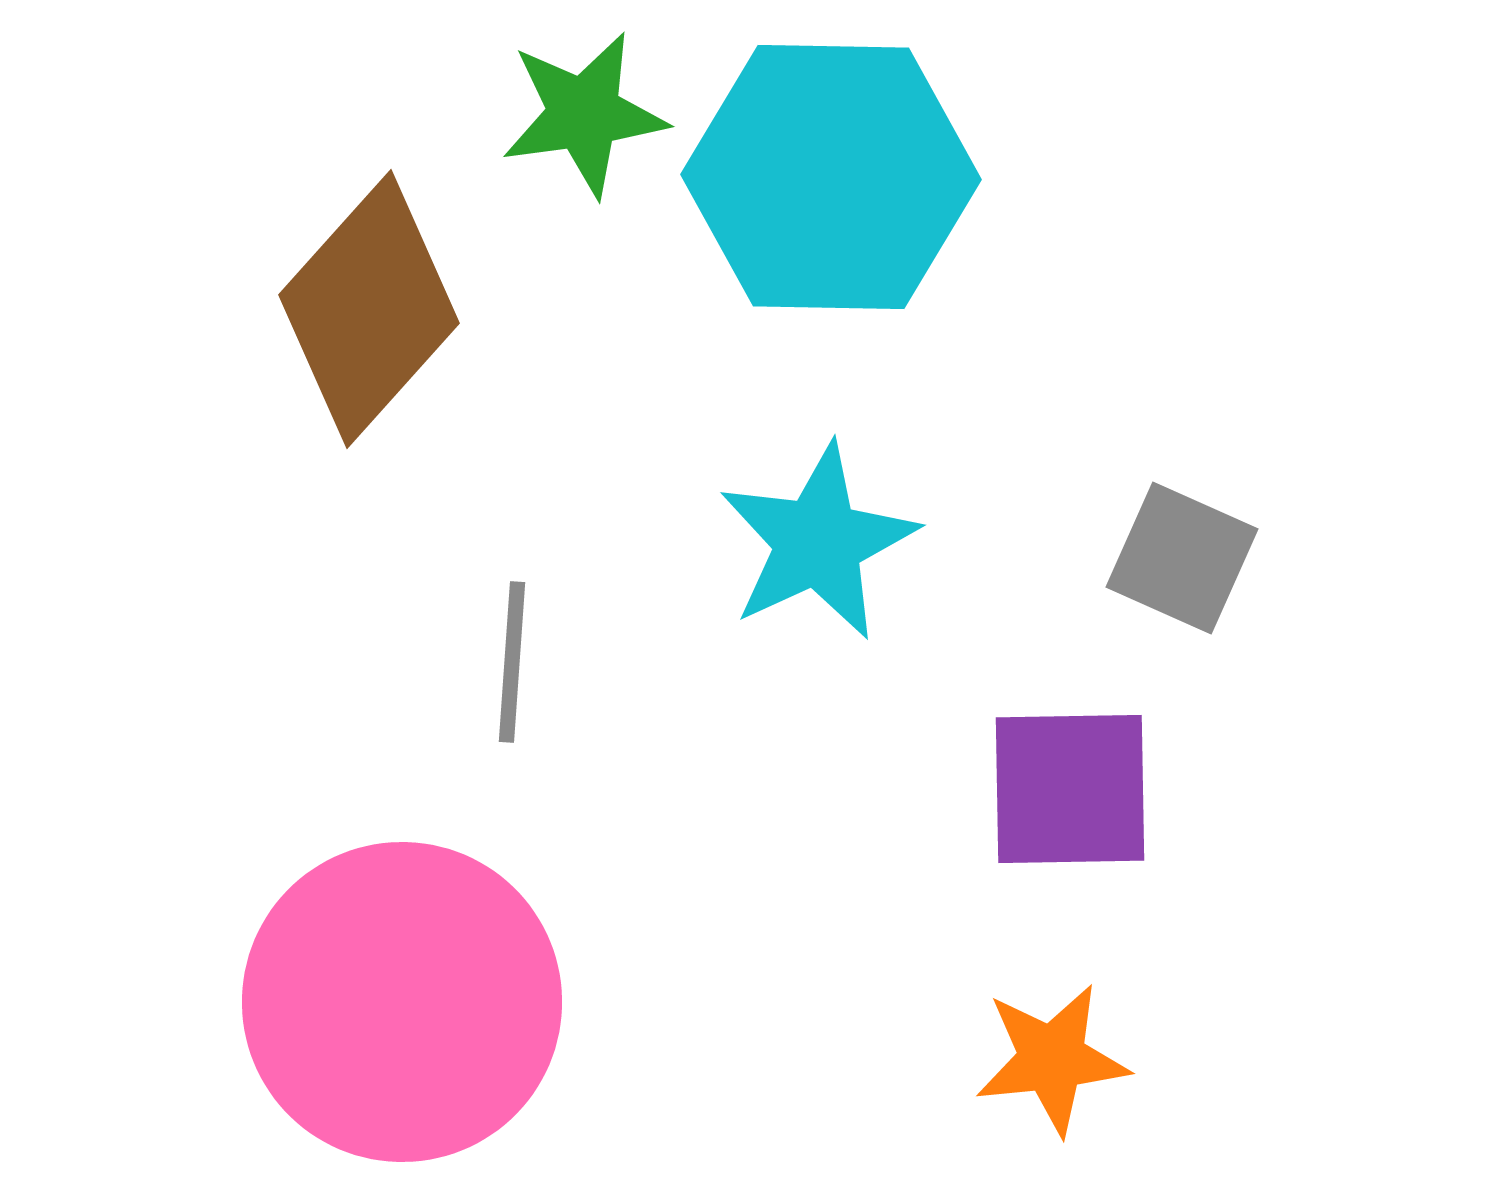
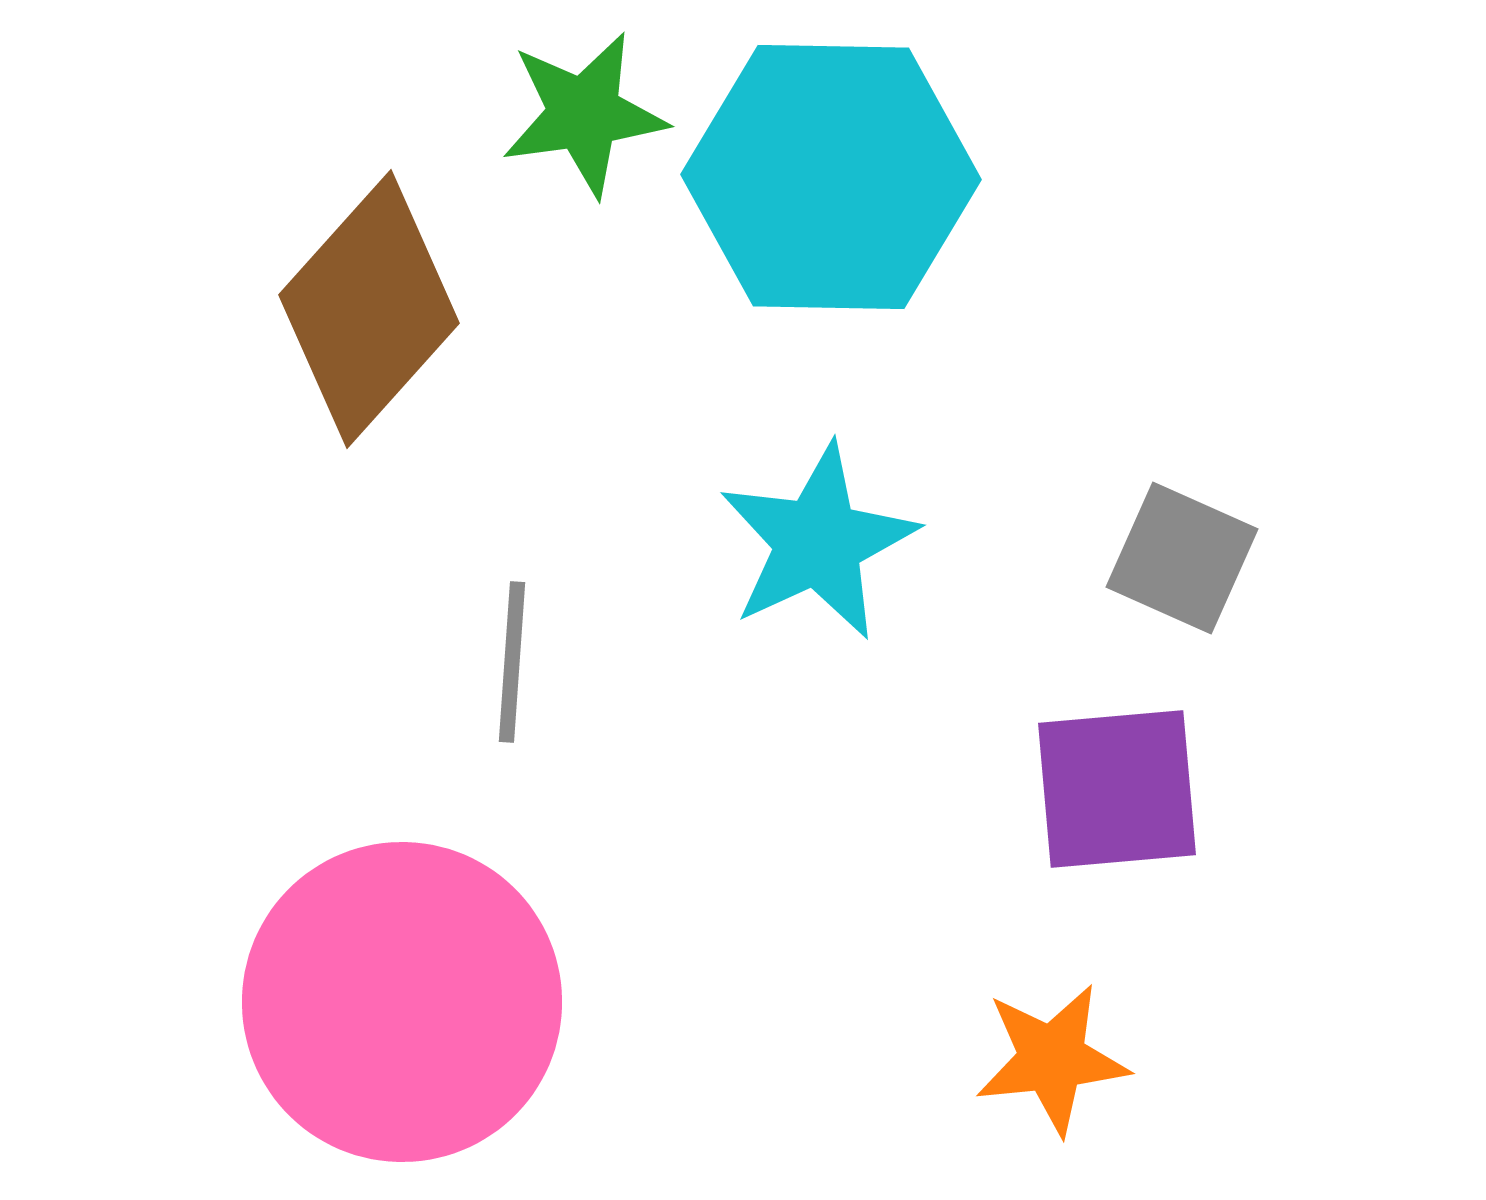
purple square: moved 47 px right; rotated 4 degrees counterclockwise
